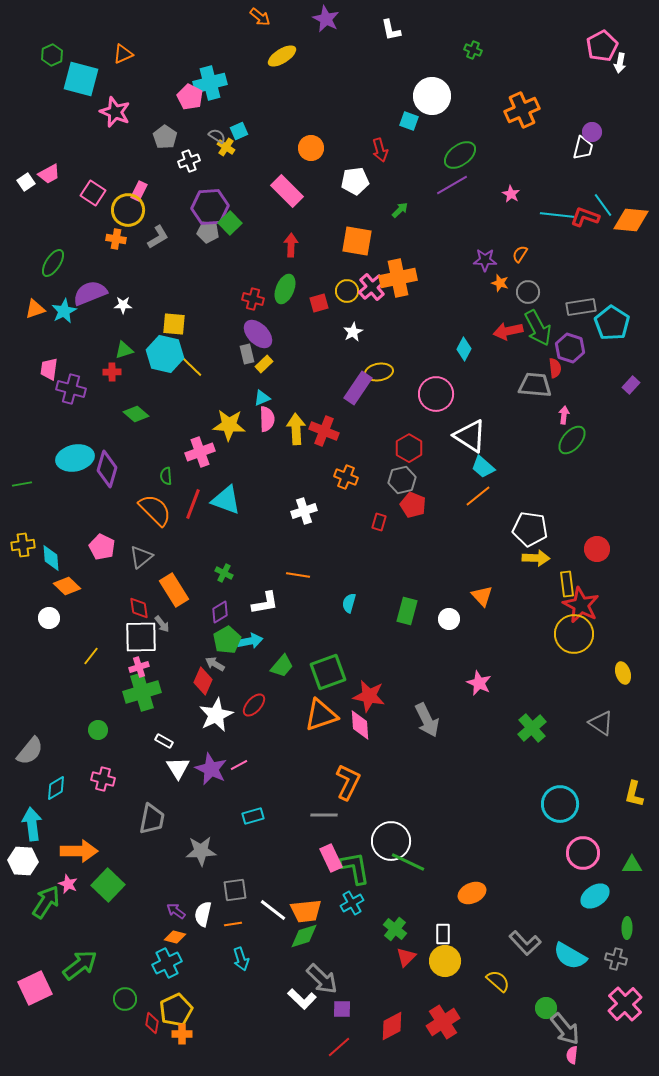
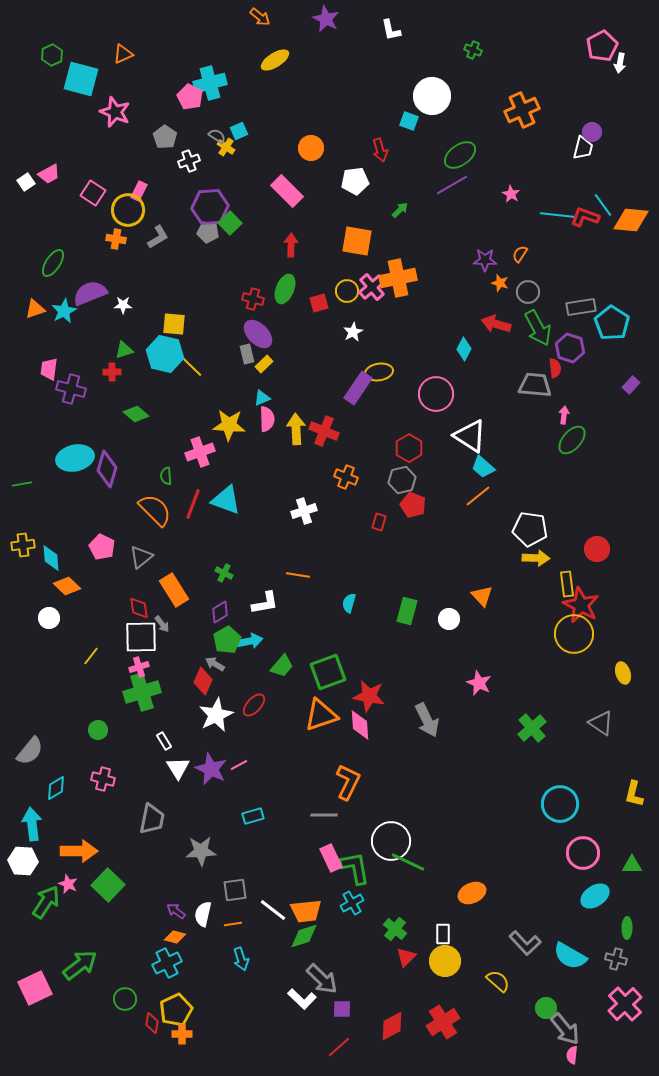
yellow ellipse at (282, 56): moved 7 px left, 4 px down
red arrow at (508, 331): moved 12 px left, 7 px up; rotated 28 degrees clockwise
white rectangle at (164, 741): rotated 30 degrees clockwise
